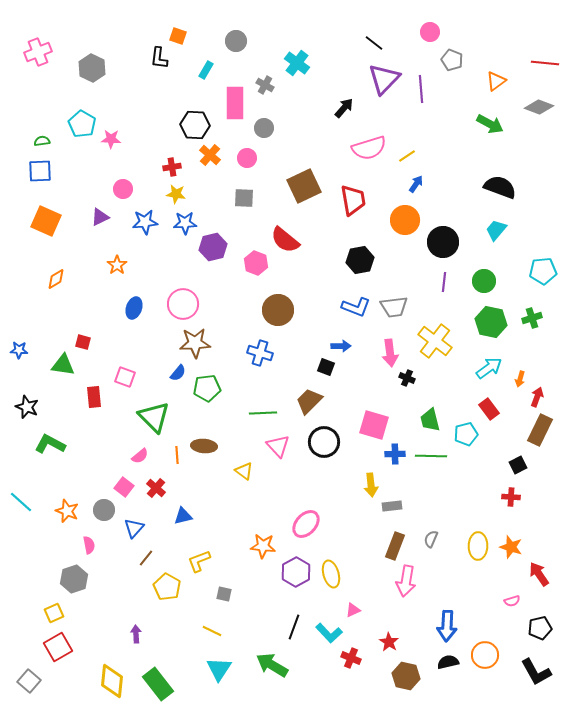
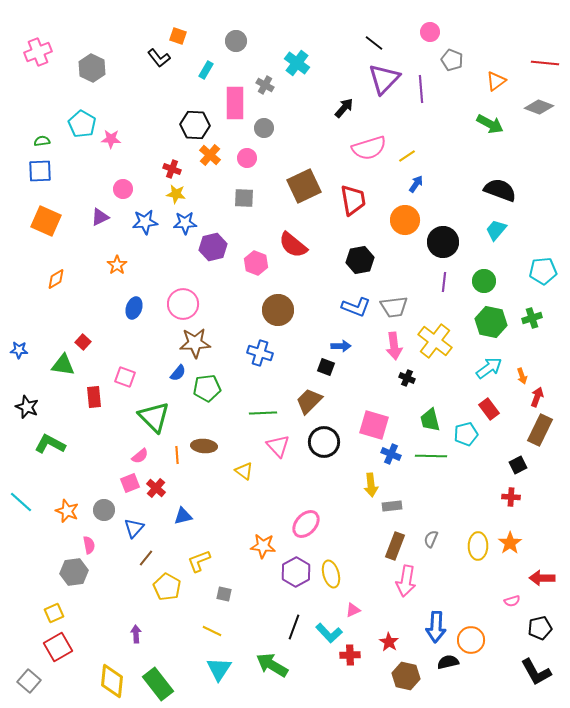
black L-shape at (159, 58): rotated 45 degrees counterclockwise
red cross at (172, 167): moved 2 px down; rotated 30 degrees clockwise
black semicircle at (500, 187): moved 3 px down
red semicircle at (285, 240): moved 8 px right, 5 px down
red square at (83, 342): rotated 28 degrees clockwise
pink arrow at (390, 353): moved 4 px right, 7 px up
orange arrow at (520, 379): moved 2 px right, 3 px up; rotated 35 degrees counterclockwise
blue cross at (395, 454): moved 4 px left; rotated 24 degrees clockwise
pink square at (124, 487): moved 6 px right, 4 px up; rotated 30 degrees clockwise
orange star at (511, 547): moved 1 px left, 4 px up; rotated 20 degrees clockwise
red arrow at (539, 574): moved 3 px right, 4 px down; rotated 55 degrees counterclockwise
gray hexagon at (74, 579): moved 7 px up; rotated 12 degrees clockwise
blue arrow at (447, 626): moved 11 px left, 1 px down
orange circle at (485, 655): moved 14 px left, 15 px up
red cross at (351, 658): moved 1 px left, 3 px up; rotated 24 degrees counterclockwise
